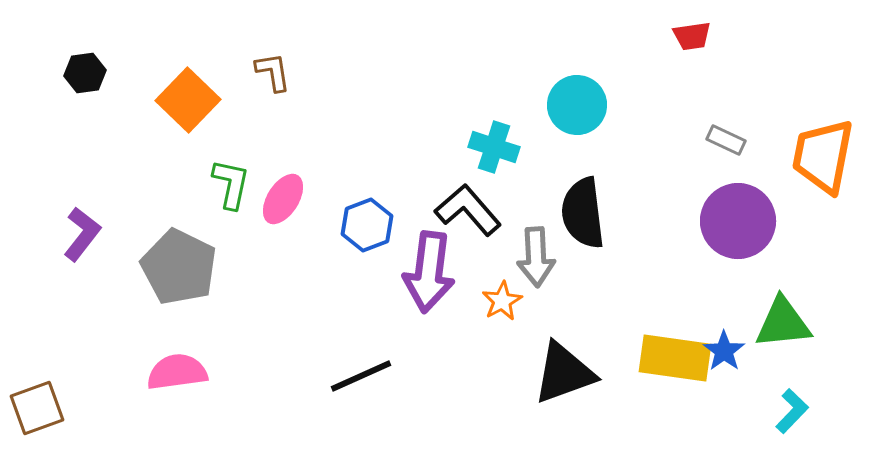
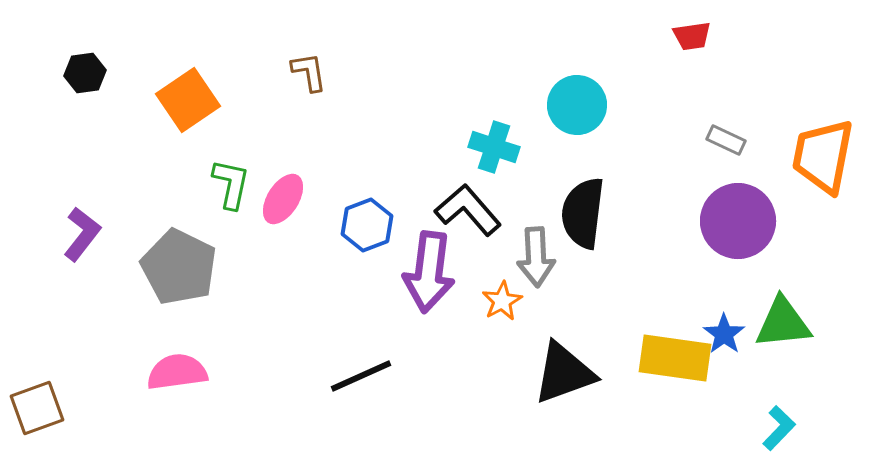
brown L-shape: moved 36 px right
orange square: rotated 12 degrees clockwise
black semicircle: rotated 14 degrees clockwise
blue star: moved 17 px up
cyan L-shape: moved 13 px left, 17 px down
